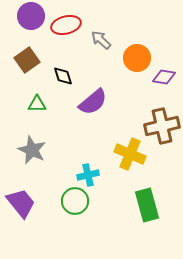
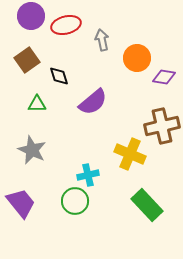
gray arrow: moved 1 px right; rotated 35 degrees clockwise
black diamond: moved 4 px left
green rectangle: rotated 28 degrees counterclockwise
